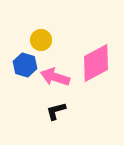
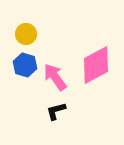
yellow circle: moved 15 px left, 6 px up
pink diamond: moved 2 px down
pink arrow: rotated 36 degrees clockwise
